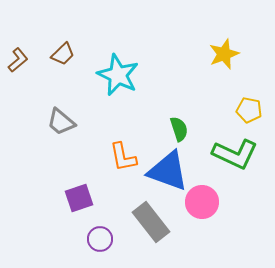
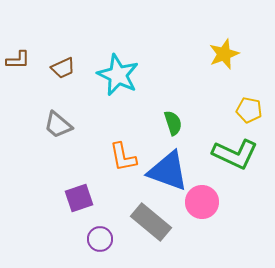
brown trapezoid: moved 14 px down; rotated 20 degrees clockwise
brown L-shape: rotated 40 degrees clockwise
gray trapezoid: moved 3 px left, 3 px down
green semicircle: moved 6 px left, 6 px up
gray rectangle: rotated 12 degrees counterclockwise
